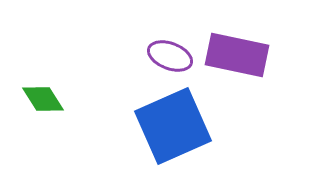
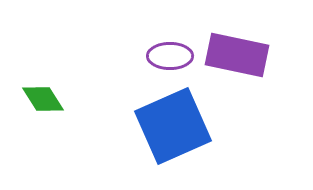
purple ellipse: rotated 21 degrees counterclockwise
